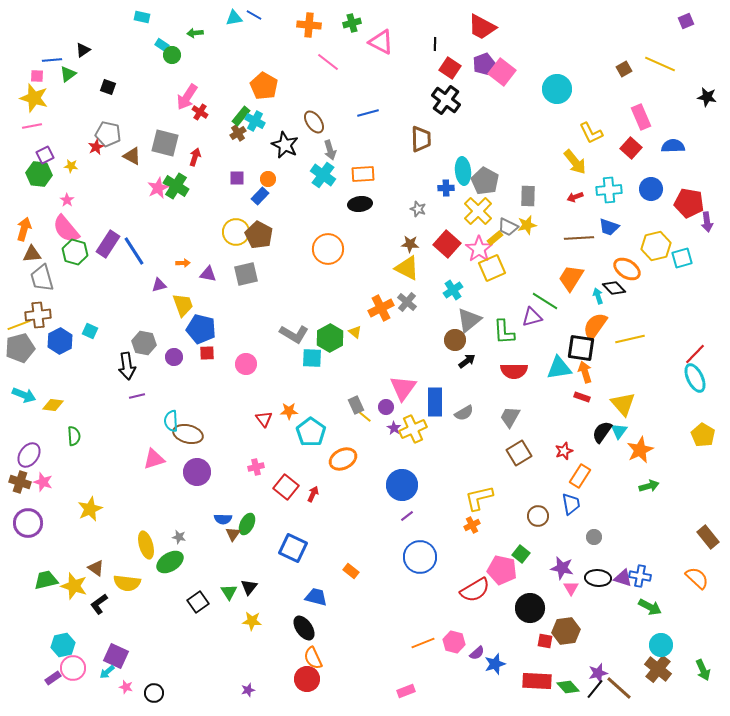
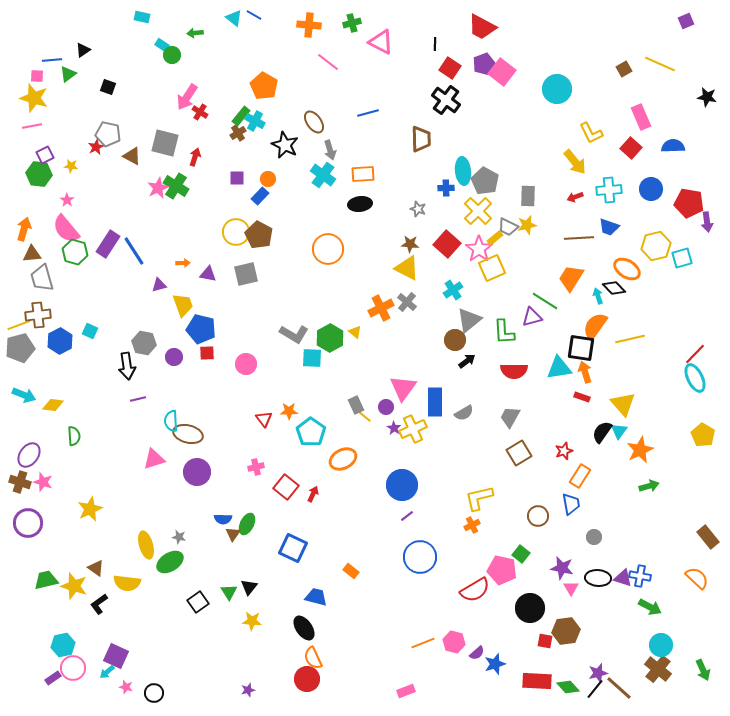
cyan triangle at (234, 18): rotated 48 degrees clockwise
purple line at (137, 396): moved 1 px right, 3 px down
